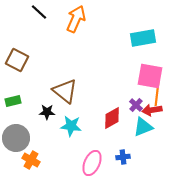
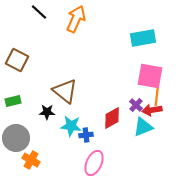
blue cross: moved 37 px left, 22 px up
pink ellipse: moved 2 px right
